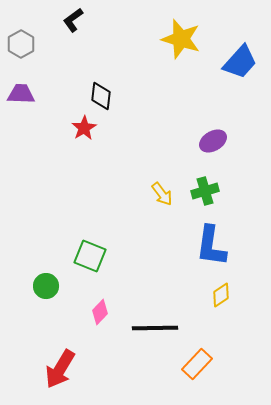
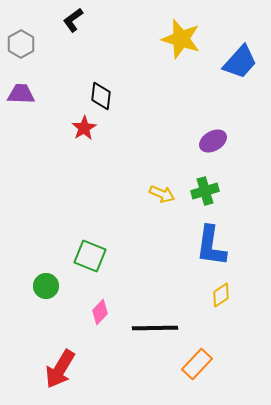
yellow arrow: rotated 30 degrees counterclockwise
